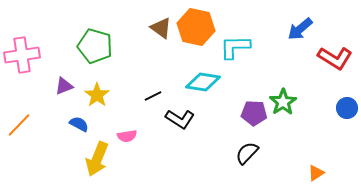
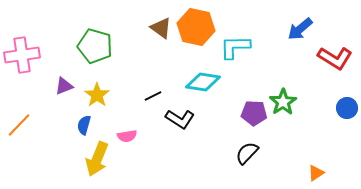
blue semicircle: moved 5 px right, 1 px down; rotated 102 degrees counterclockwise
